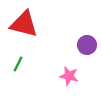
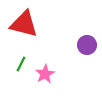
green line: moved 3 px right
pink star: moved 24 px left, 2 px up; rotated 30 degrees clockwise
